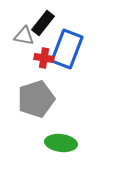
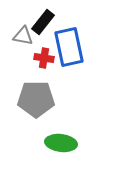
black rectangle: moved 1 px up
gray triangle: moved 1 px left
blue rectangle: moved 2 px right, 2 px up; rotated 33 degrees counterclockwise
gray pentagon: rotated 18 degrees clockwise
